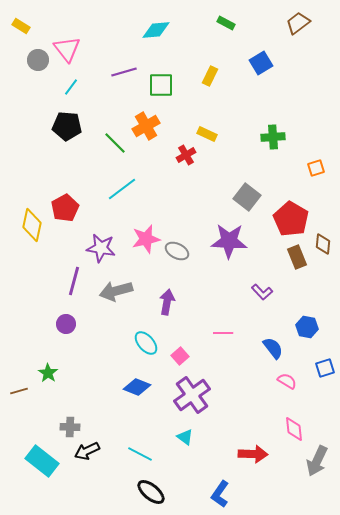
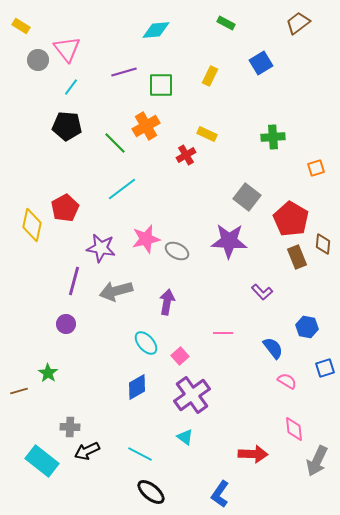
blue diamond at (137, 387): rotated 52 degrees counterclockwise
